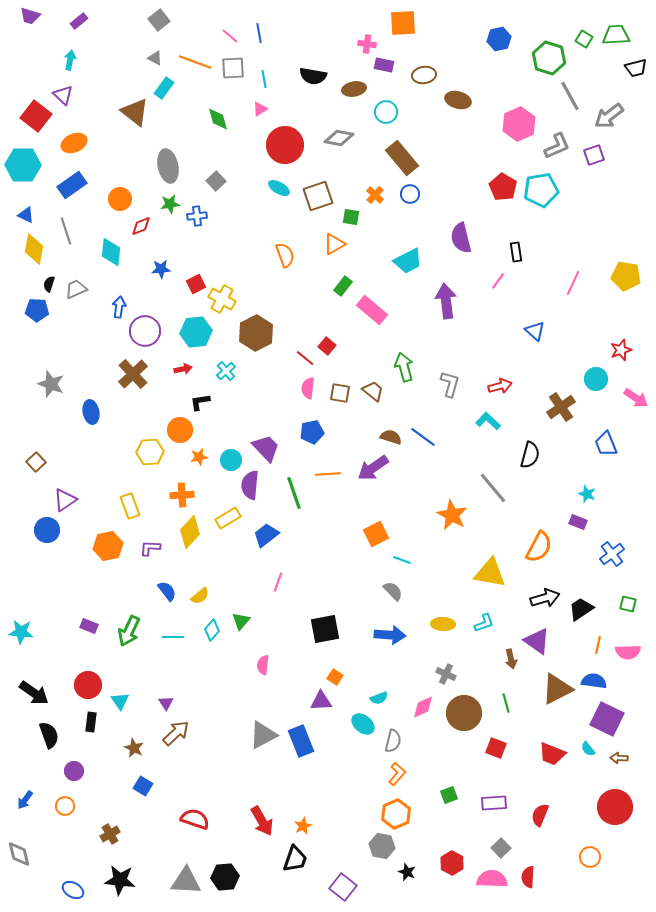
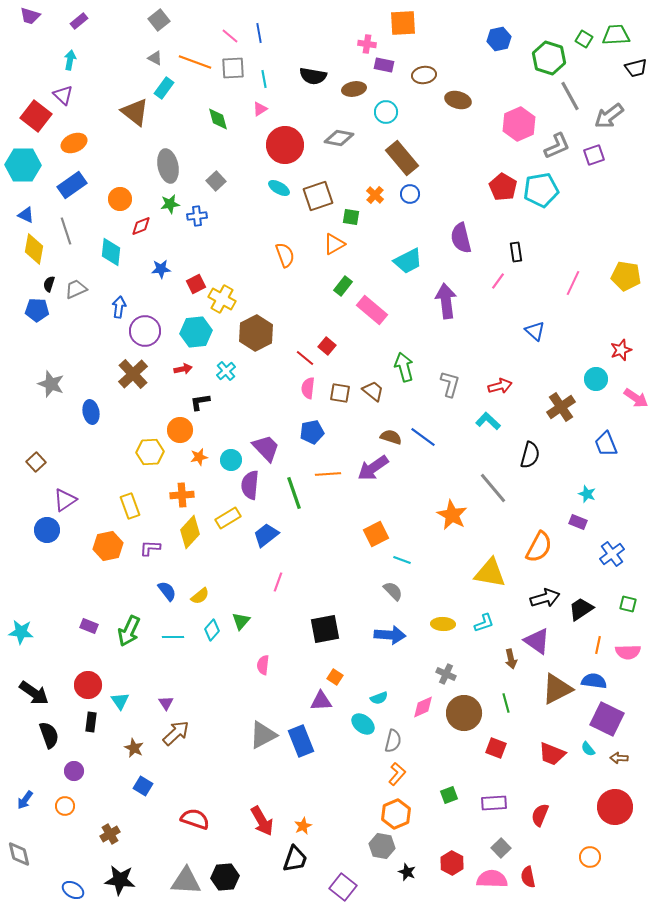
red semicircle at (528, 877): rotated 15 degrees counterclockwise
